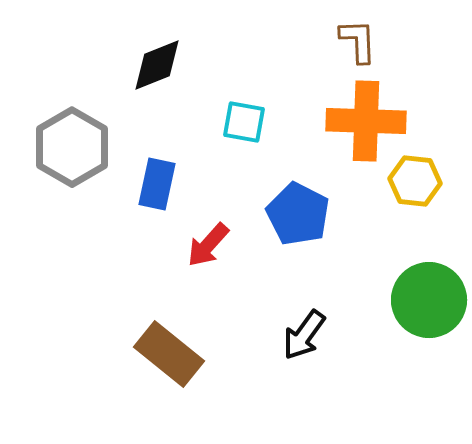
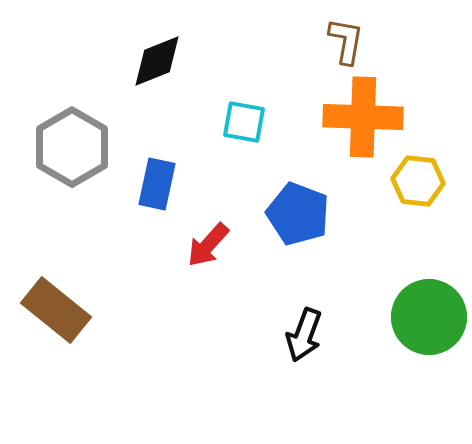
brown L-shape: moved 12 px left; rotated 12 degrees clockwise
black diamond: moved 4 px up
orange cross: moved 3 px left, 4 px up
yellow hexagon: moved 3 px right
blue pentagon: rotated 6 degrees counterclockwise
green circle: moved 17 px down
black arrow: rotated 16 degrees counterclockwise
brown rectangle: moved 113 px left, 44 px up
